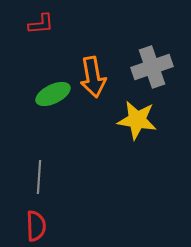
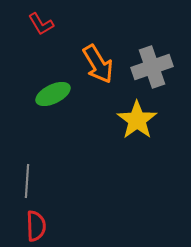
red L-shape: rotated 64 degrees clockwise
orange arrow: moved 5 px right, 13 px up; rotated 21 degrees counterclockwise
yellow star: rotated 27 degrees clockwise
gray line: moved 12 px left, 4 px down
